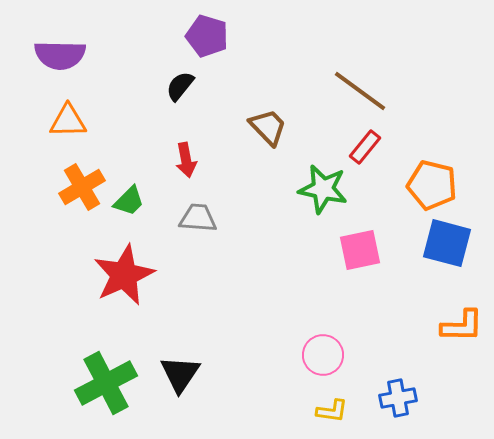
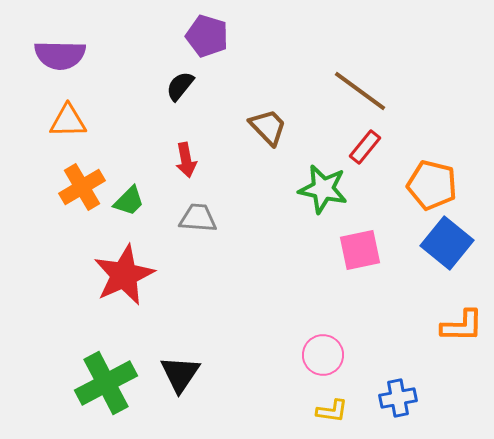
blue square: rotated 24 degrees clockwise
